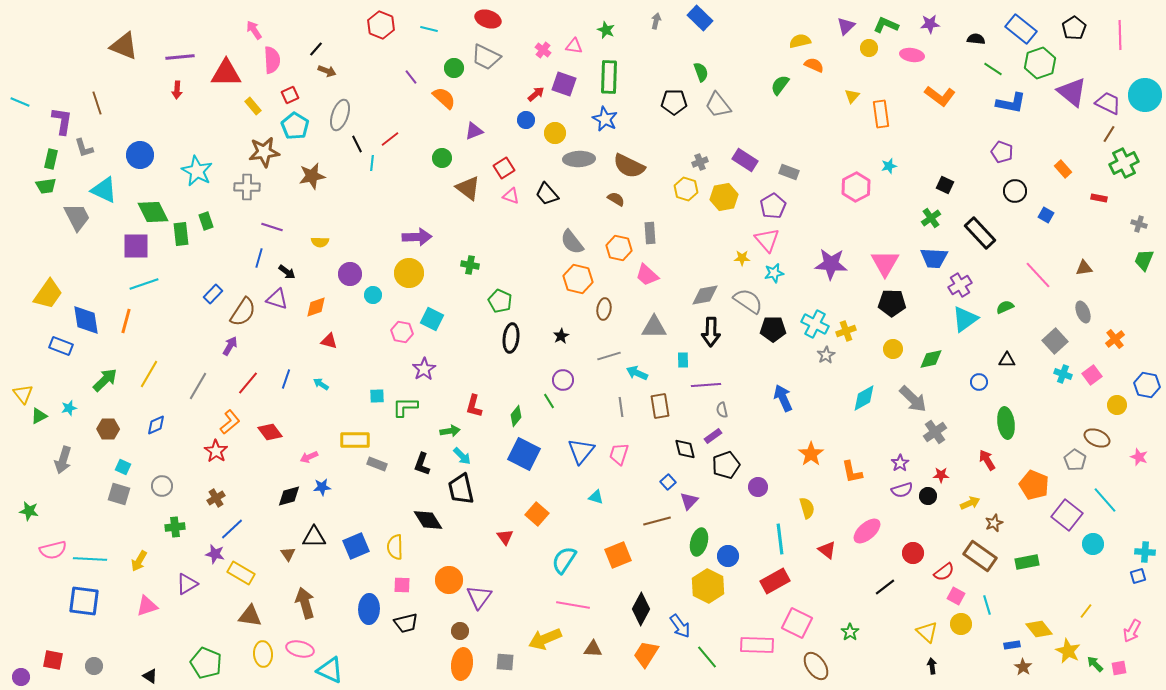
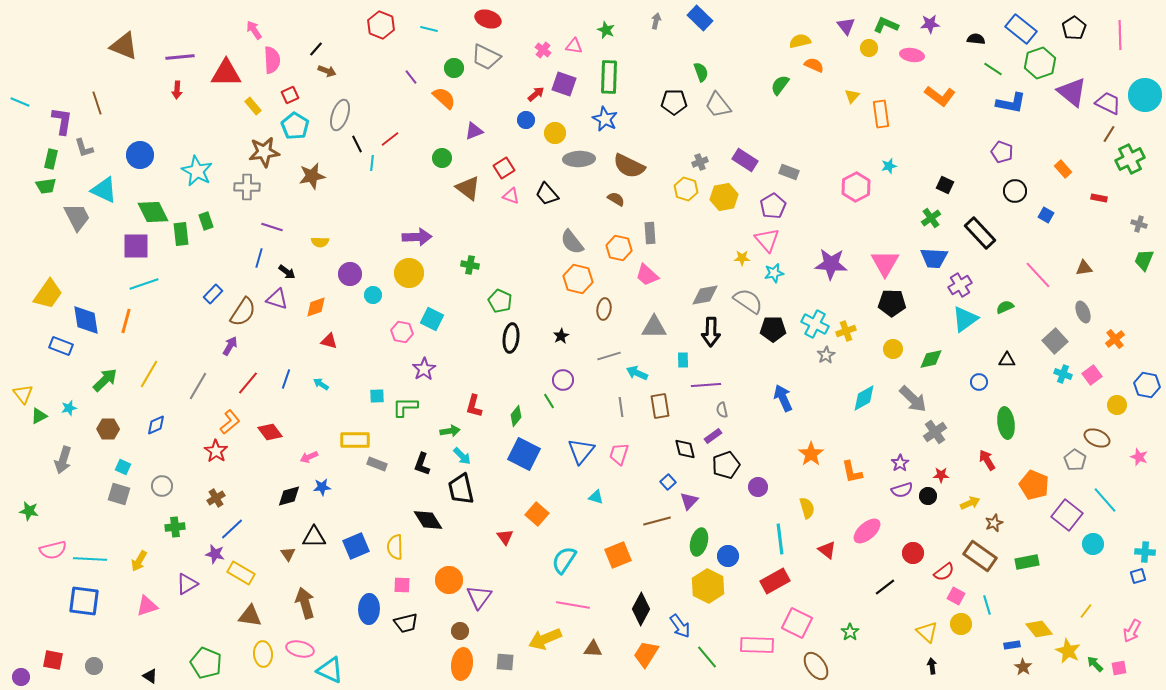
purple triangle at (846, 26): rotated 24 degrees counterclockwise
green cross at (1124, 163): moved 6 px right, 4 px up
